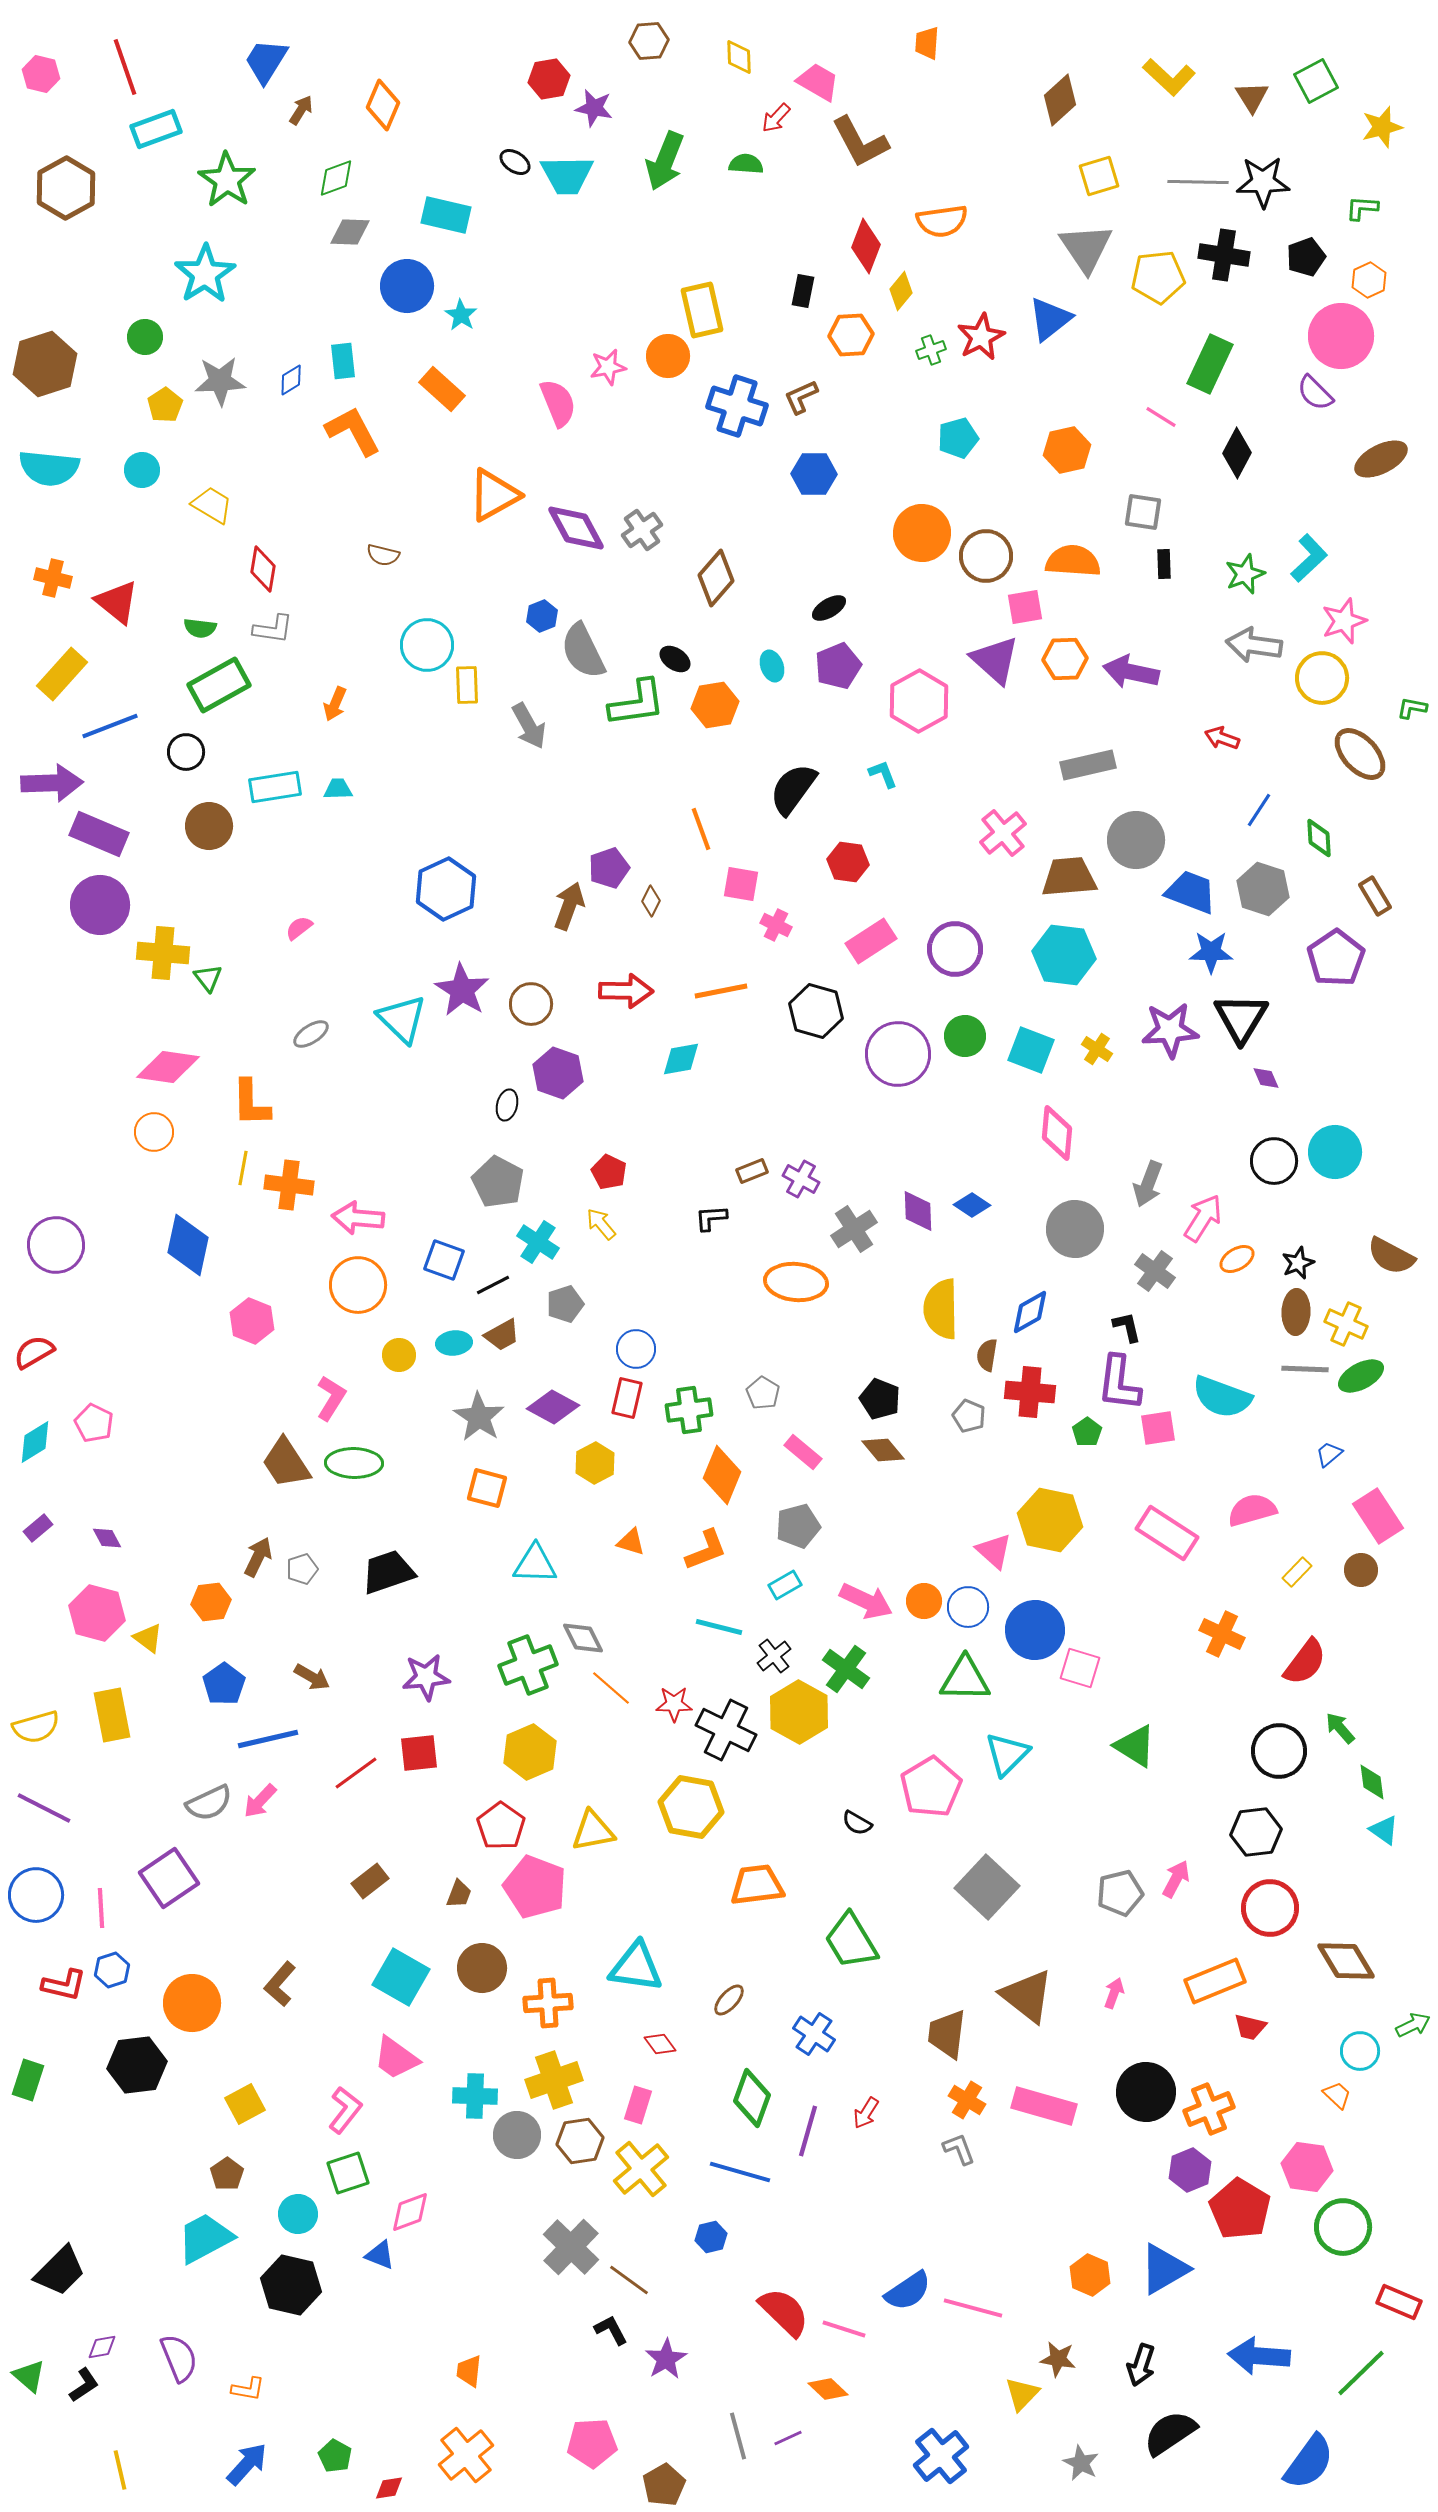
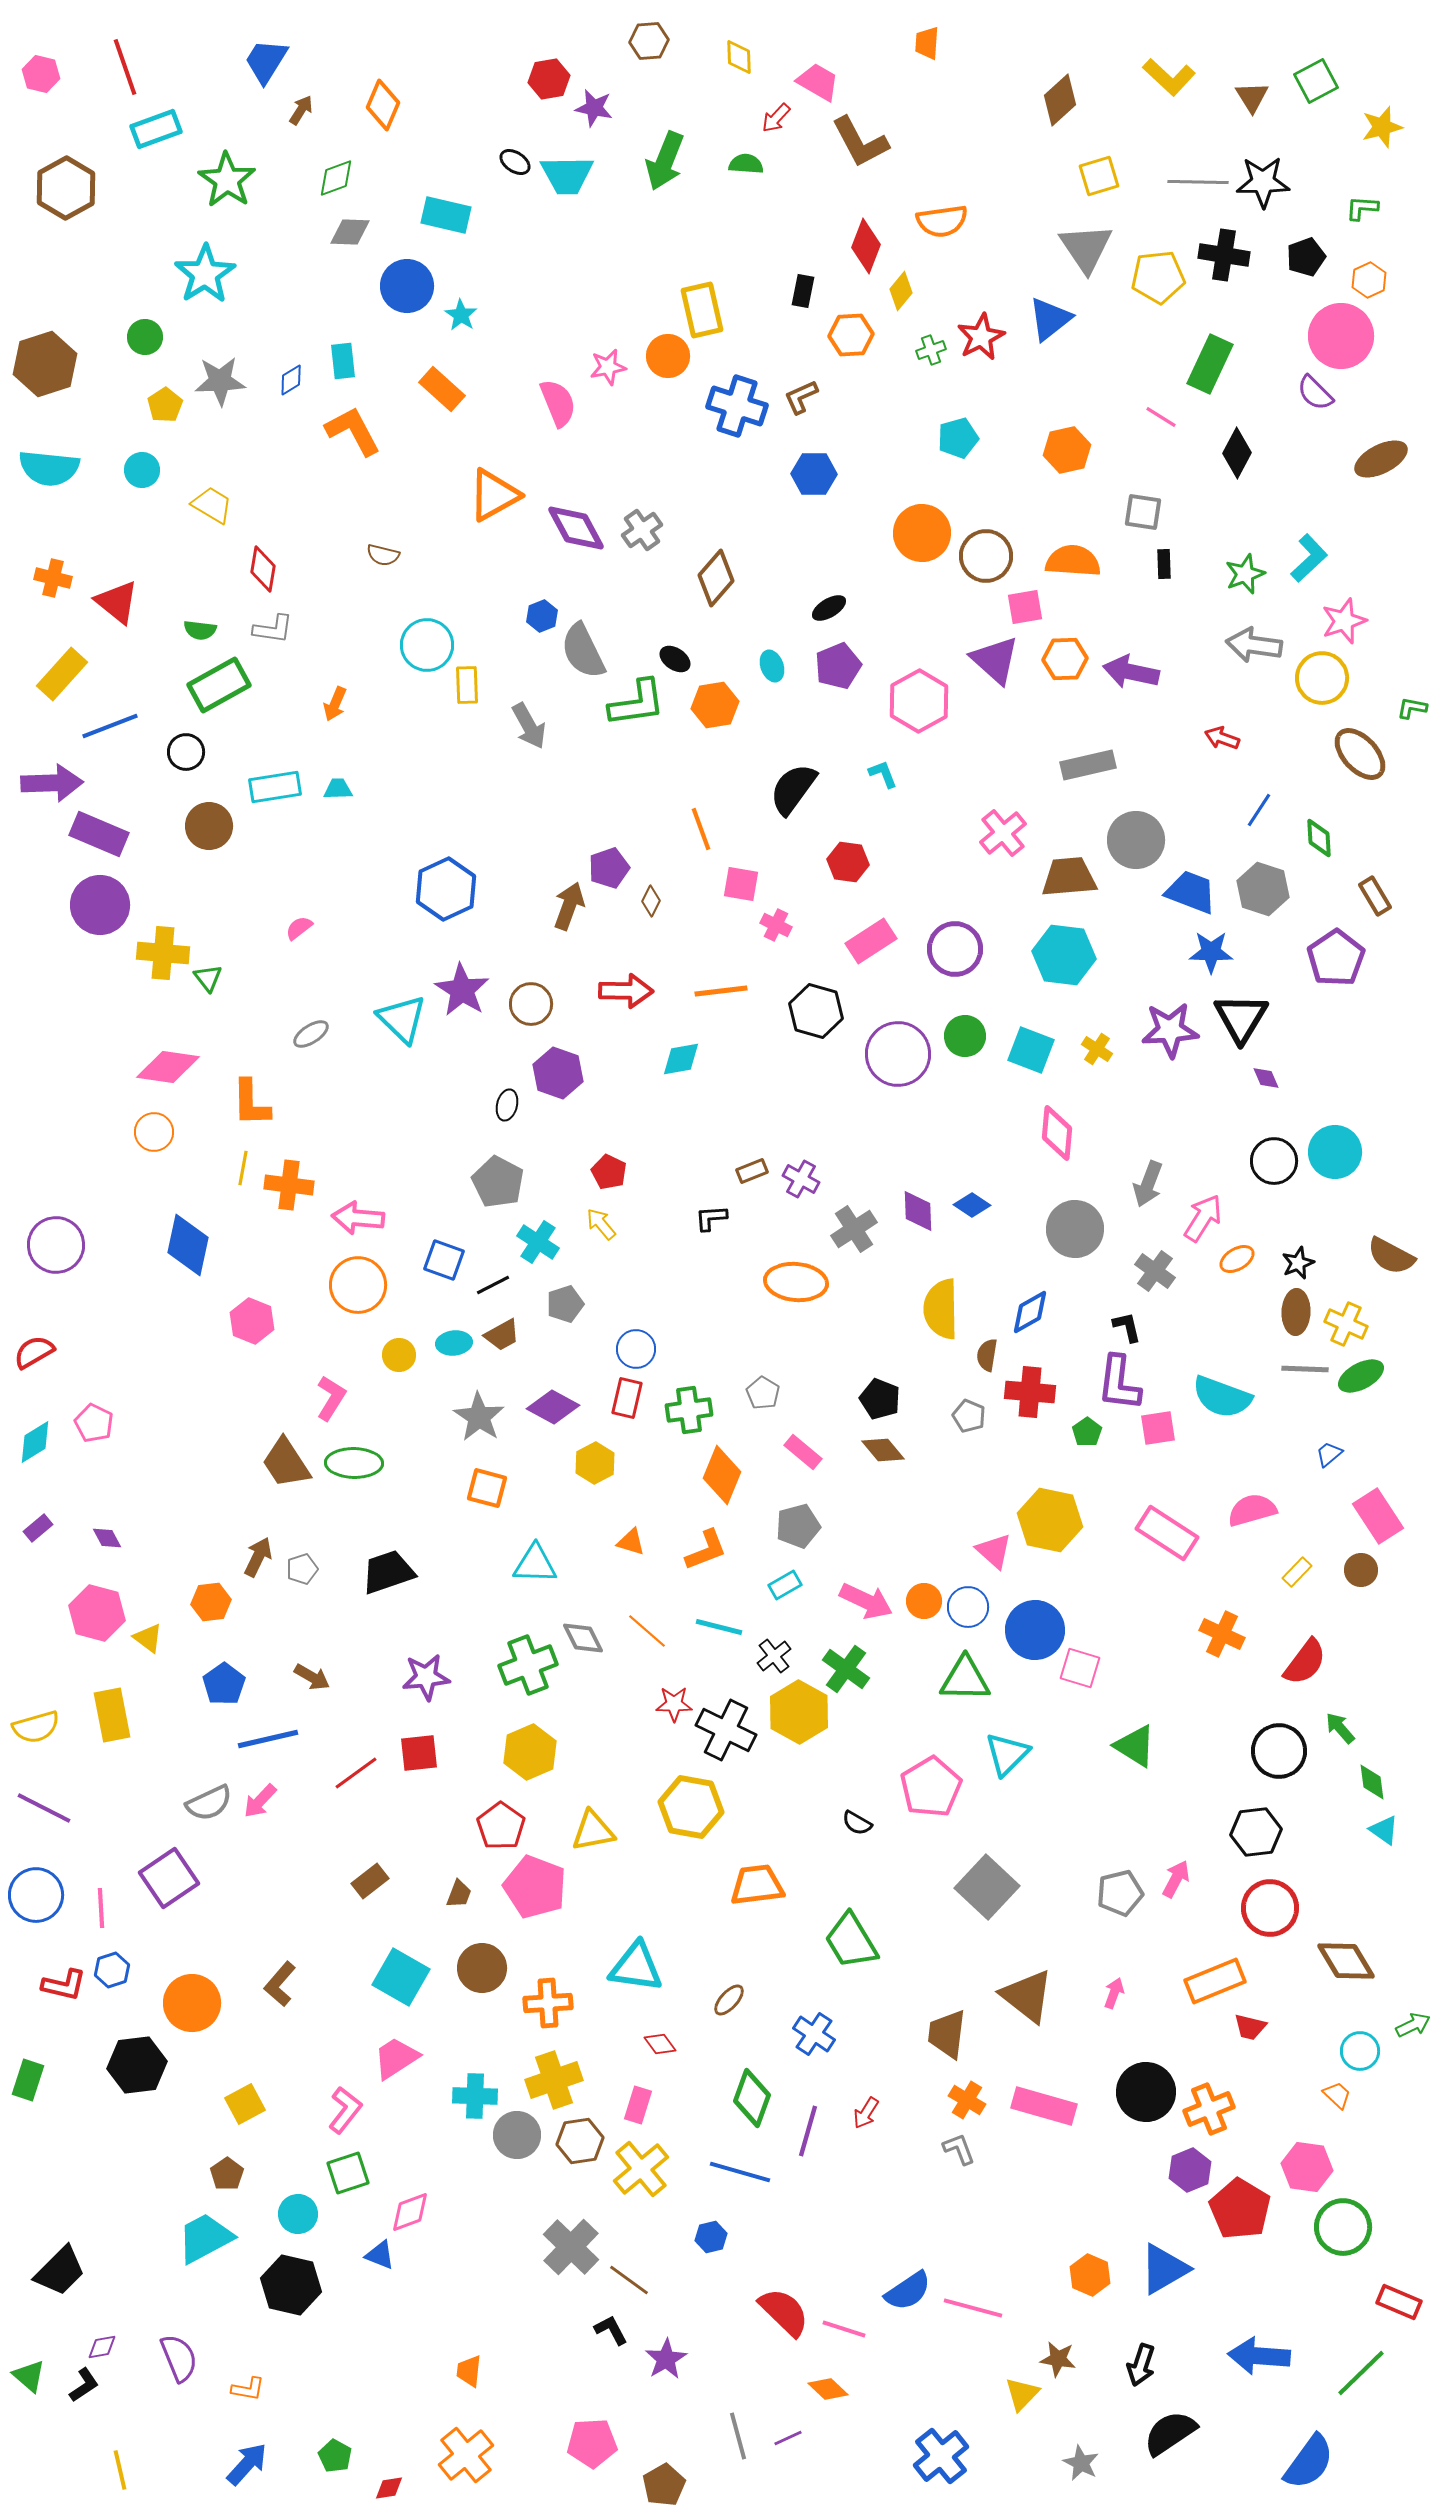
green semicircle at (200, 628): moved 2 px down
orange line at (721, 991): rotated 4 degrees clockwise
orange line at (611, 1688): moved 36 px right, 57 px up
pink trapezoid at (396, 2058): rotated 111 degrees clockwise
